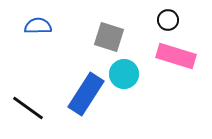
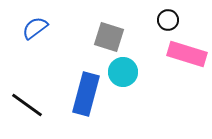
blue semicircle: moved 3 px left, 2 px down; rotated 36 degrees counterclockwise
pink rectangle: moved 11 px right, 2 px up
cyan circle: moved 1 px left, 2 px up
blue rectangle: rotated 18 degrees counterclockwise
black line: moved 1 px left, 3 px up
